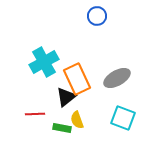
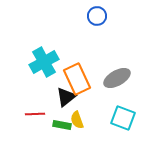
green rectangle: moved 3 px up
